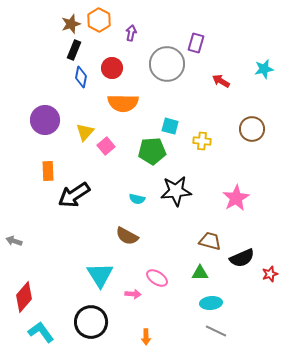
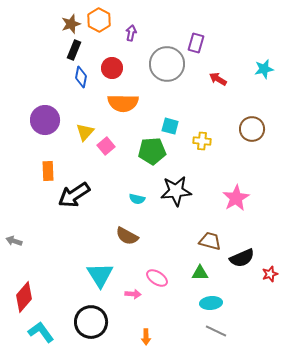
red arrow: moved 3 px left, 2 px up
